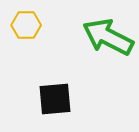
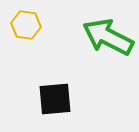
yellow hexagon: rotated 8 degrees clockwise
